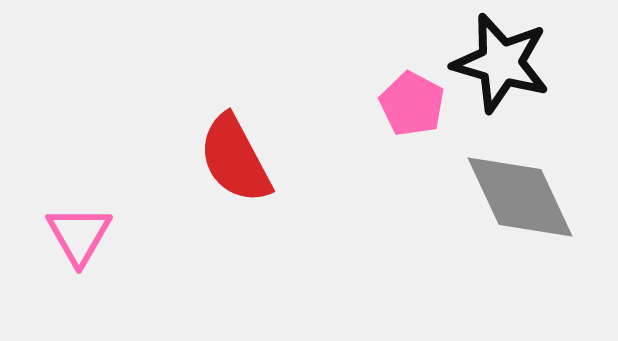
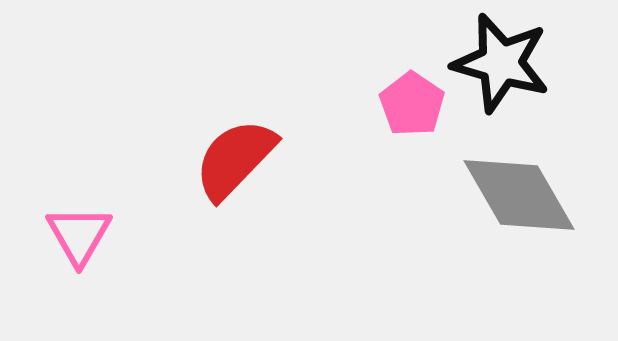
pink pentagon: rotated 6 degrees clockwise
red semicircle: rotated 72 degrees clockwise
gray diamond: moved 1 px left, 2 px up; rotated 5 degrees counterclockwise
